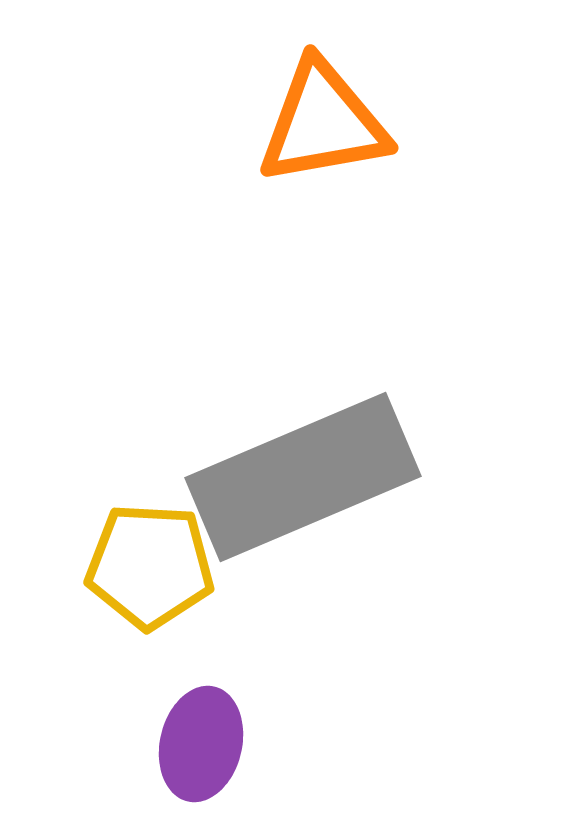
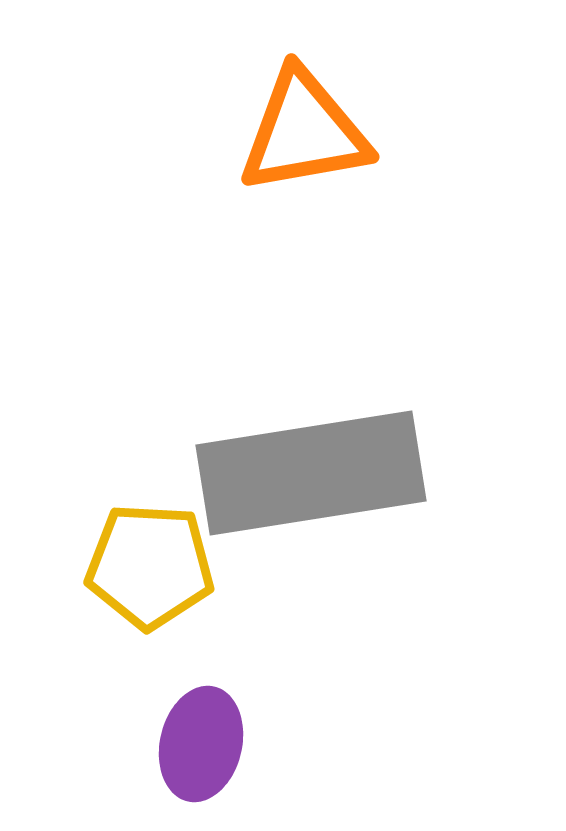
orange triangle: moved 19 px left, 9 px down
gray rectangle: moved 8 px right, 4 px up; rotated 14 degrees clockwise
